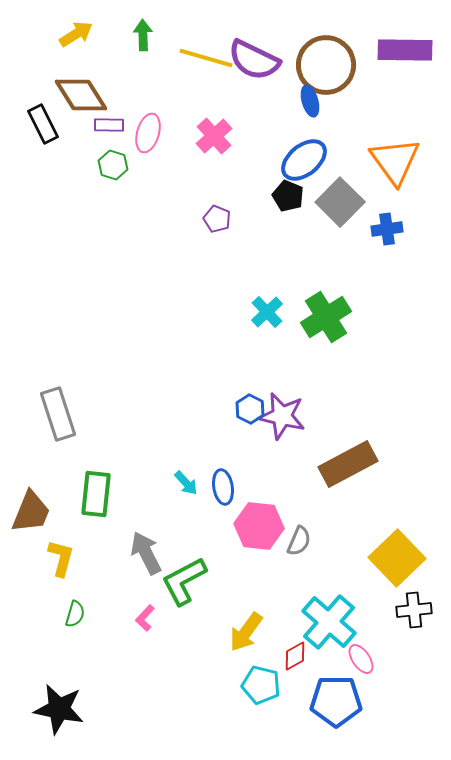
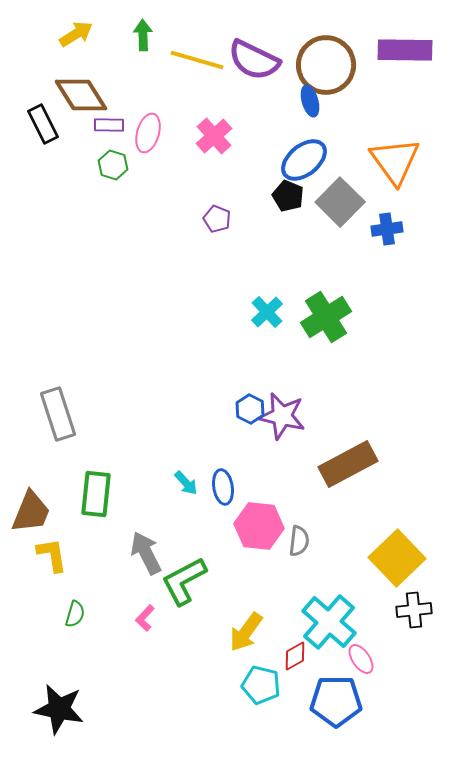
yellow line at (206, 58): moved 9 px left, 2 px down
gray semicircle at (299, 541): rotated 16 degrees counterclockwise
yellow L-shape at (61, 558): moved 9 px left, 3 px up; rotated 24 degrees counterclockwise
